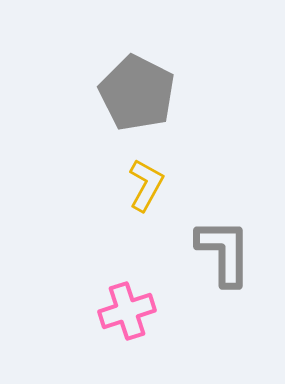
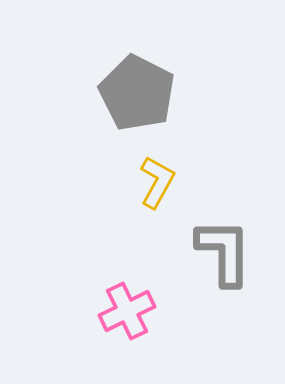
yellow L-shape: moved 11 px right, 3 px up
pink cross: rotated 8 degrees counterclockwise
